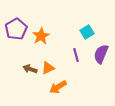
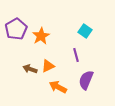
cyan square: moved 2 px left, 1 px up; rotated 24 degrees counterclockwise
purple semicircle: moved 15 px left, 26 px down
orange triangle: moved 2 px up
orange arrow: rotated 60 degrees clockwise
